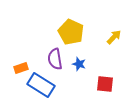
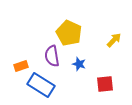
yellow pentagon: moved 2 px left, 1 px down
yellow arrow: moved 3 px down
purple semicircle: moved 3 px left, 3 px up
orange rectangle: moved 2 px up
red square: rotated 12 degrees counterclockwise
